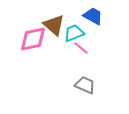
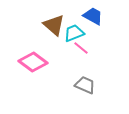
pink diamond: moved 23 px down; rotated 48 degrees clockwise
